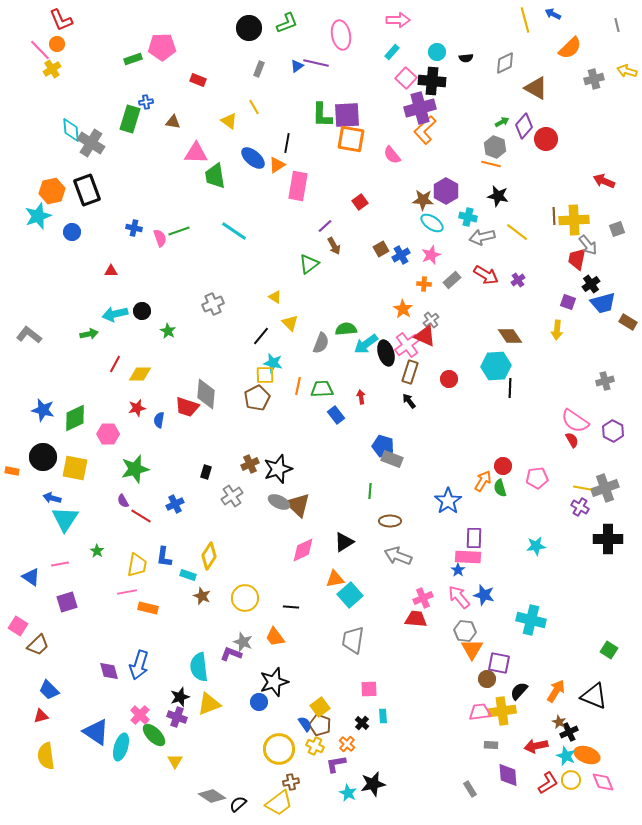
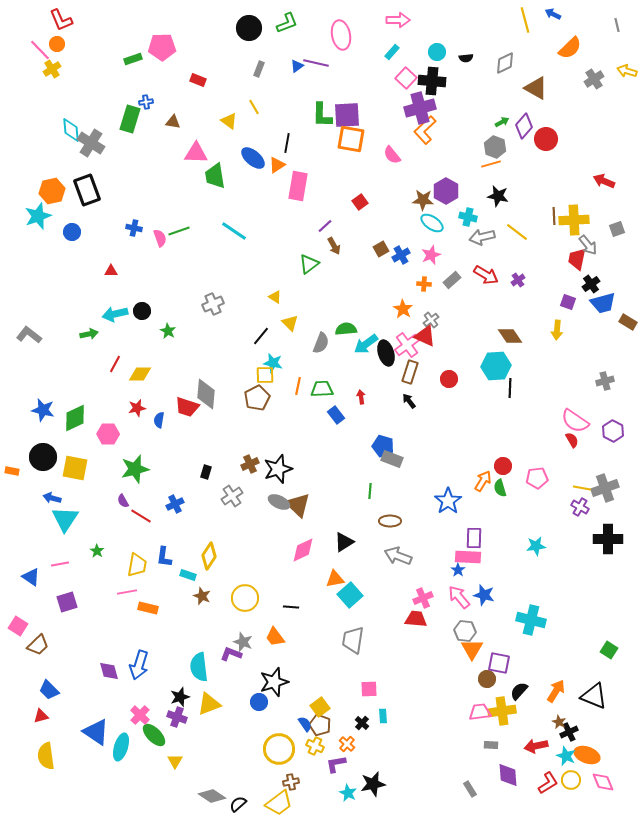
gray cross at (594, 79): rotated 18 degrees counterclockwise
orange line at (491, 164): rotated 30 degrees counterclockwise
